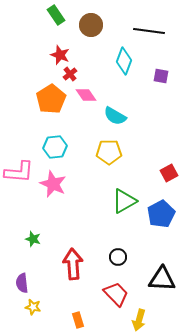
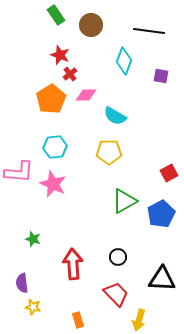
pink diamond: rotated 55 degrees counterclockwise
